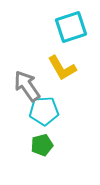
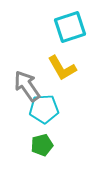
cyan square: moved 1 px left
cyan pentagon: moved 2 px up
